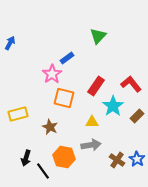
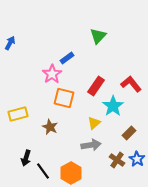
brown rectangle: moved 8 px left, 17 px down
yellow triangle: moved 2 px right, 1 px down; rotated 40 degrees counterclockwise
orange hexagon: moved 7 px right, 16 px down; rotated 20 degrees clockwise
